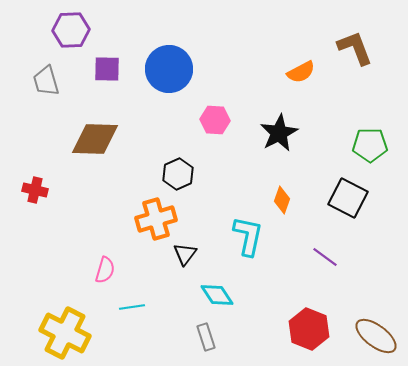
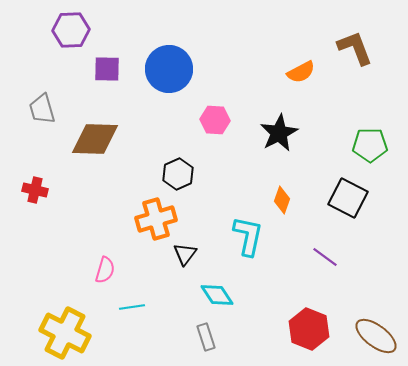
gray trapezoid: moved 4 px left, 28 px down
